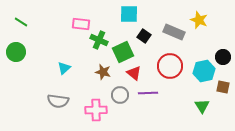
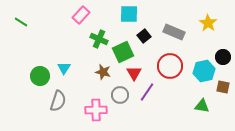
yellow star: moved 9 px right, 3 px down; rotated 12 degrees clockwise
pink rectangle: moved 9 px up; rotated 54 degrees counterclockwise
black square: rotated 16 degrees clockwise
green cross: moved 1 px up
green circle: moved 24 px right, 24 px down
cyan triangle: rotated 16 degrees counterclockwise
red triangle: rotated 21 degrees clockwise
purple line: moved 1 px left, 1 px up; rotated 54 degrees counterclockwise
gray semicircle: rotated 80 degrees counterclockwise
green triangle: rotated 49 degrees counterclockwise
